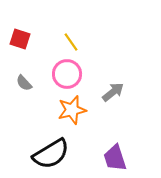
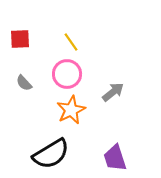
red square: rotated 20 degrees counterclockwise
orange star: moved 1 px left; rotated 12 degrees counterclockwise
